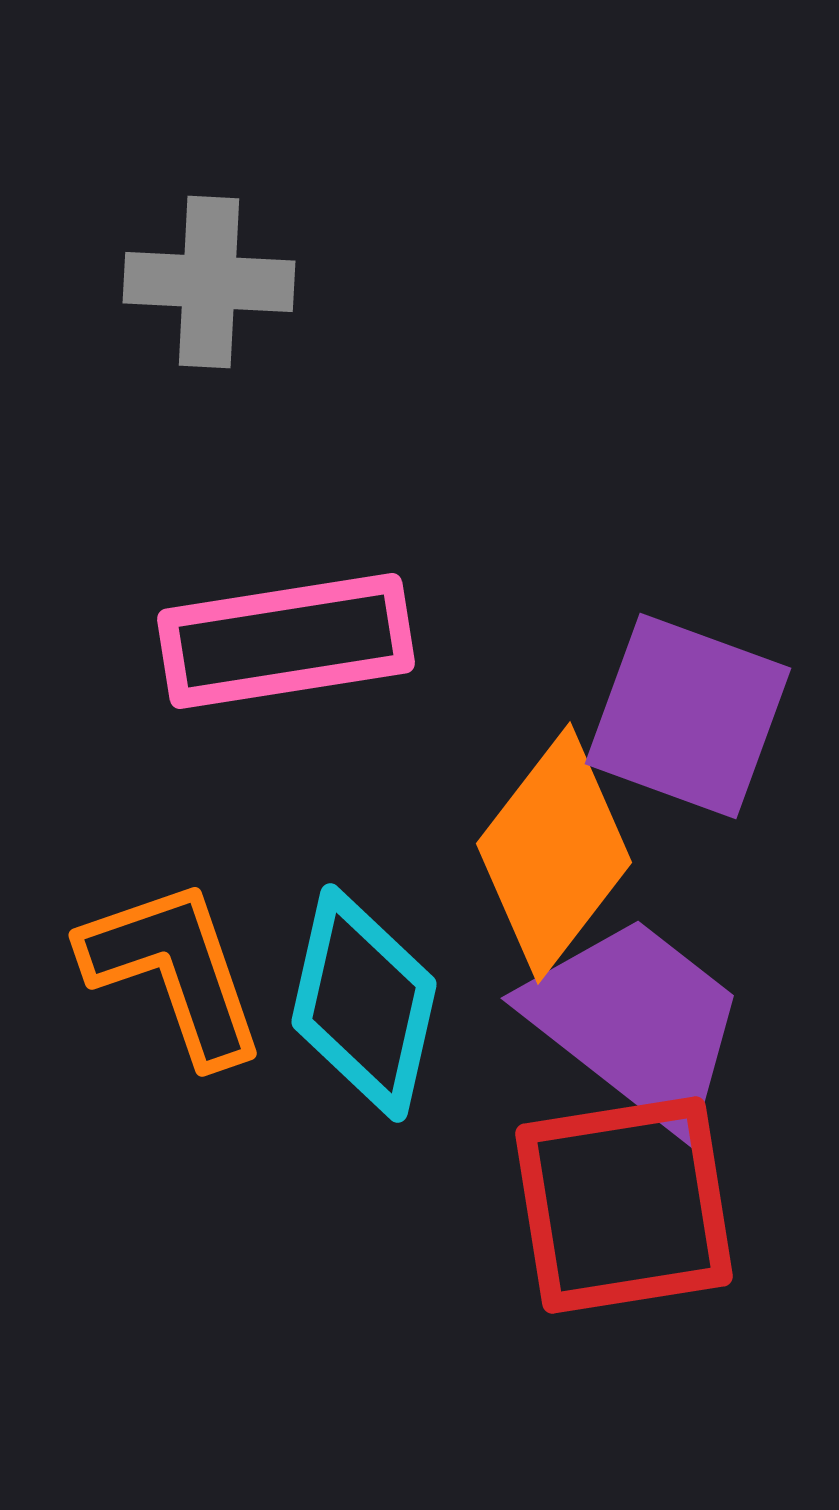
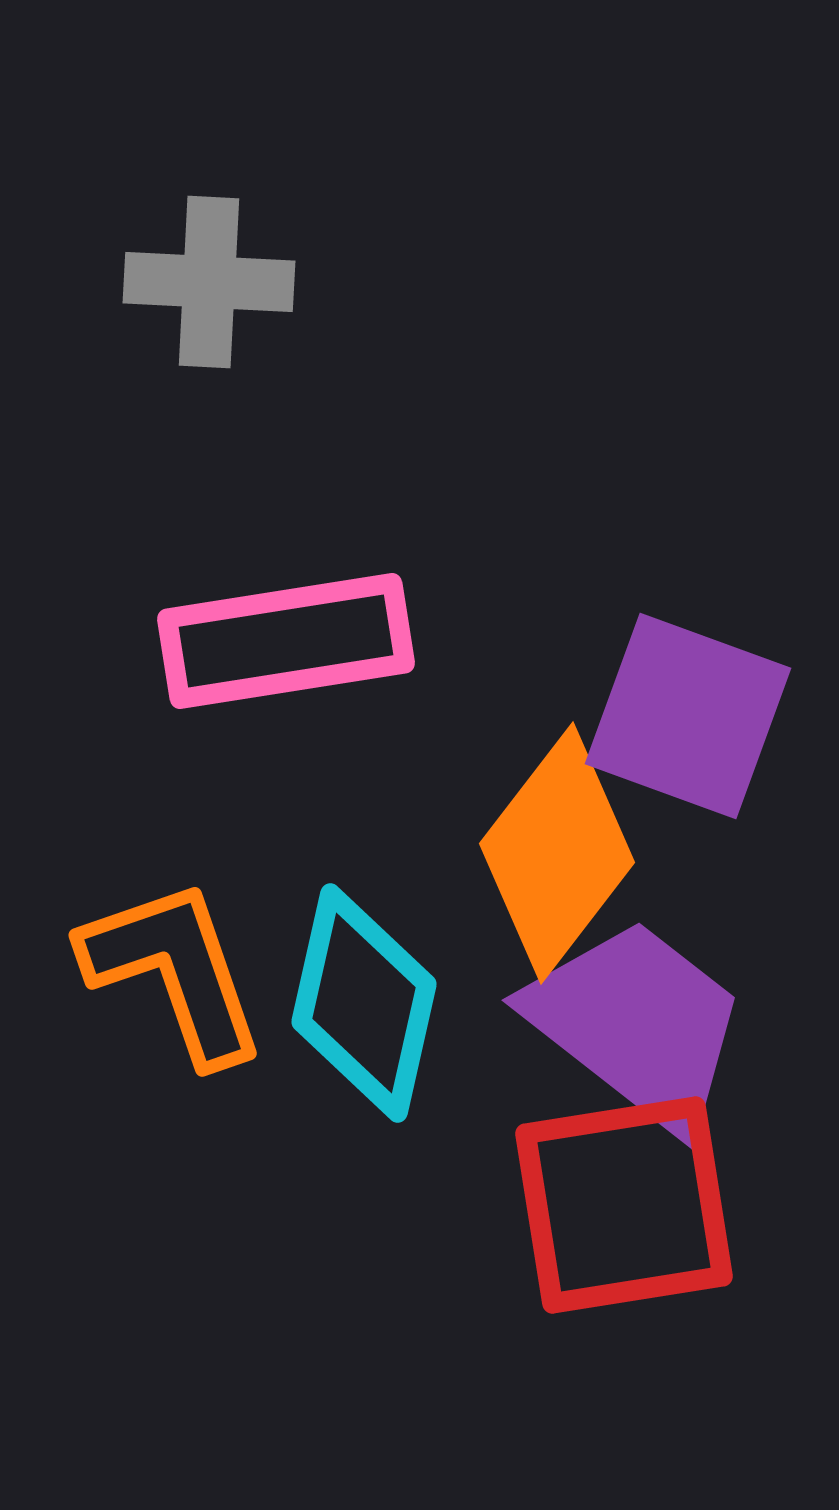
orange diamond: moved 3 px right
purple trapezoid: moved 1 px right, 2 px down
